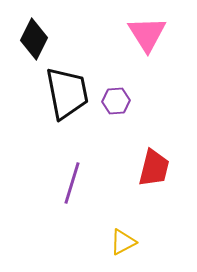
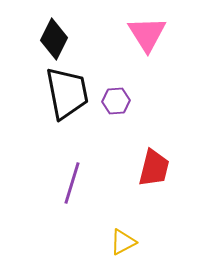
black diamond: moved 20 px right
